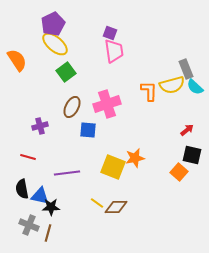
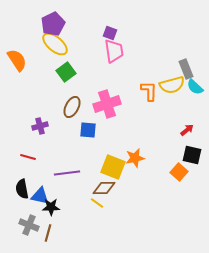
brown diamond: moved 12 px left, 19 px up
